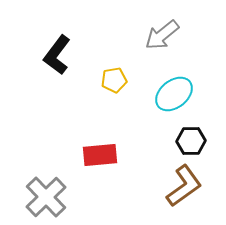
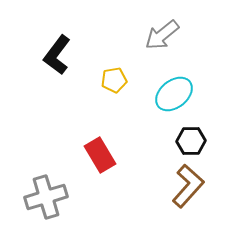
red rectangle: rotated 64 degrees clockwise
brown L-shape: moved 4 px right; rotated 12 degrees counterclockwise
gray cross: rotated 27 degrees clockwise
